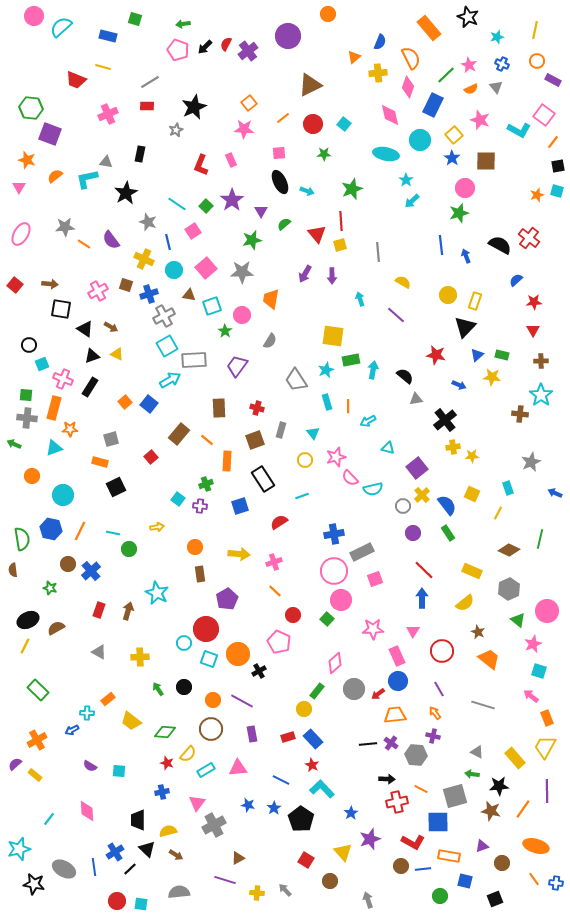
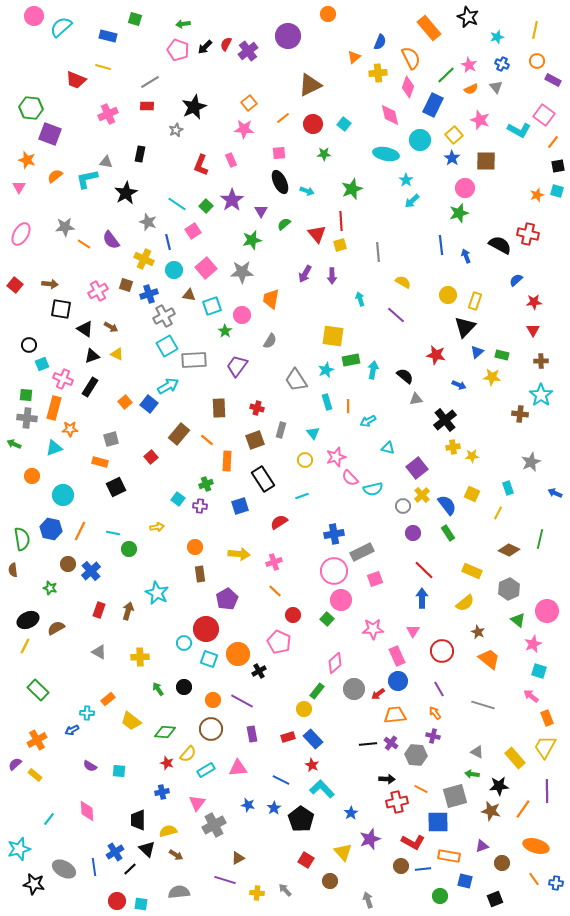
red cross at (529, 238): moved 1 px left, 4 px up; rotated 25 degrees counterclockwise
blue triangle at (477, 355): moved 3 px up
cyan arrow at (170, 380): moved 2 px left, 6 px down
